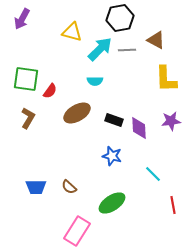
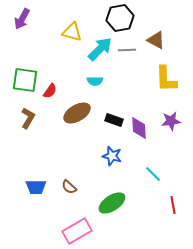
green square: moved 1 px left, 1 px down
pink rectangle: rotated 28 degrees clockwise
